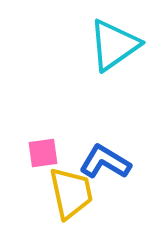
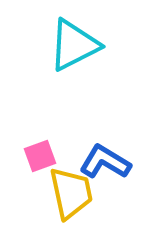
cyan triangle: moved 40 px left; rotated 8 degrees clockwise
pink square: moved 3 px left, 3 px down; rotated 12 degrees counterclockwise
